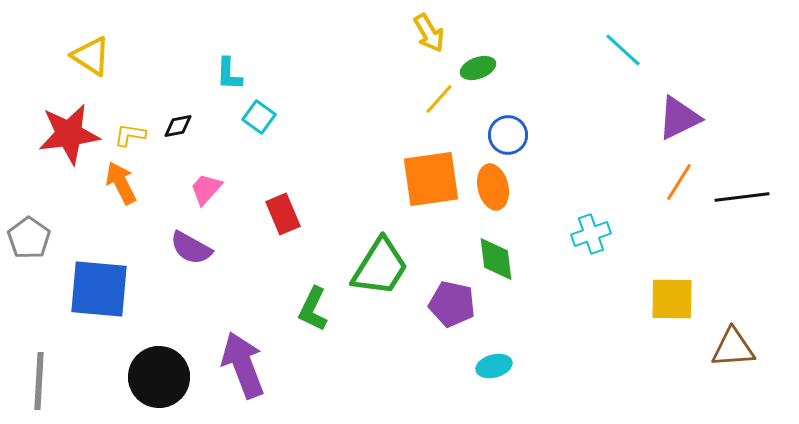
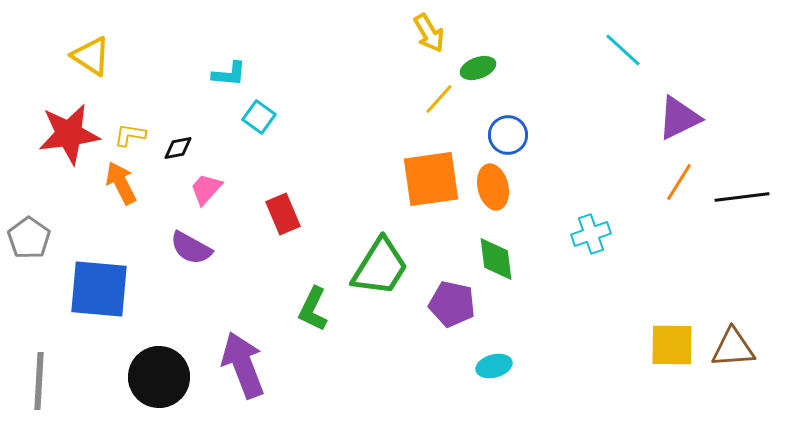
cyan L-shape: rotated 87 degrees counterclockwise
black diamond: moved 22 px down
yellow square: moved 46 px down
